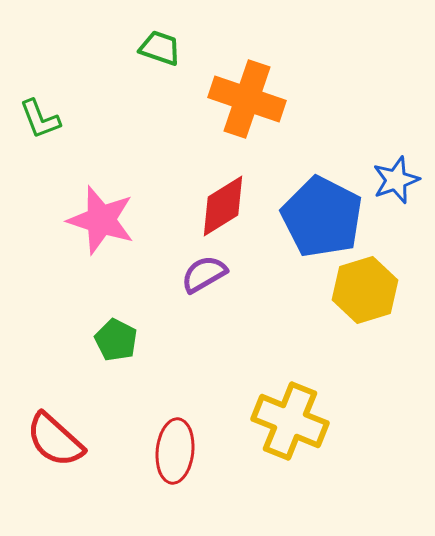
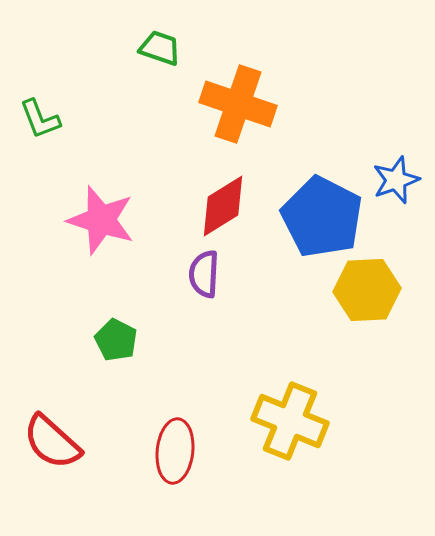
orange cross: moved 9 px left, 5 px down
purple semicircle: rotated 57 degrees counterclockwise
yellow hexagon: moved 2 px right; rotated 14 degrees clockwise
red semicircle: moved 3 px left, 2 px down
